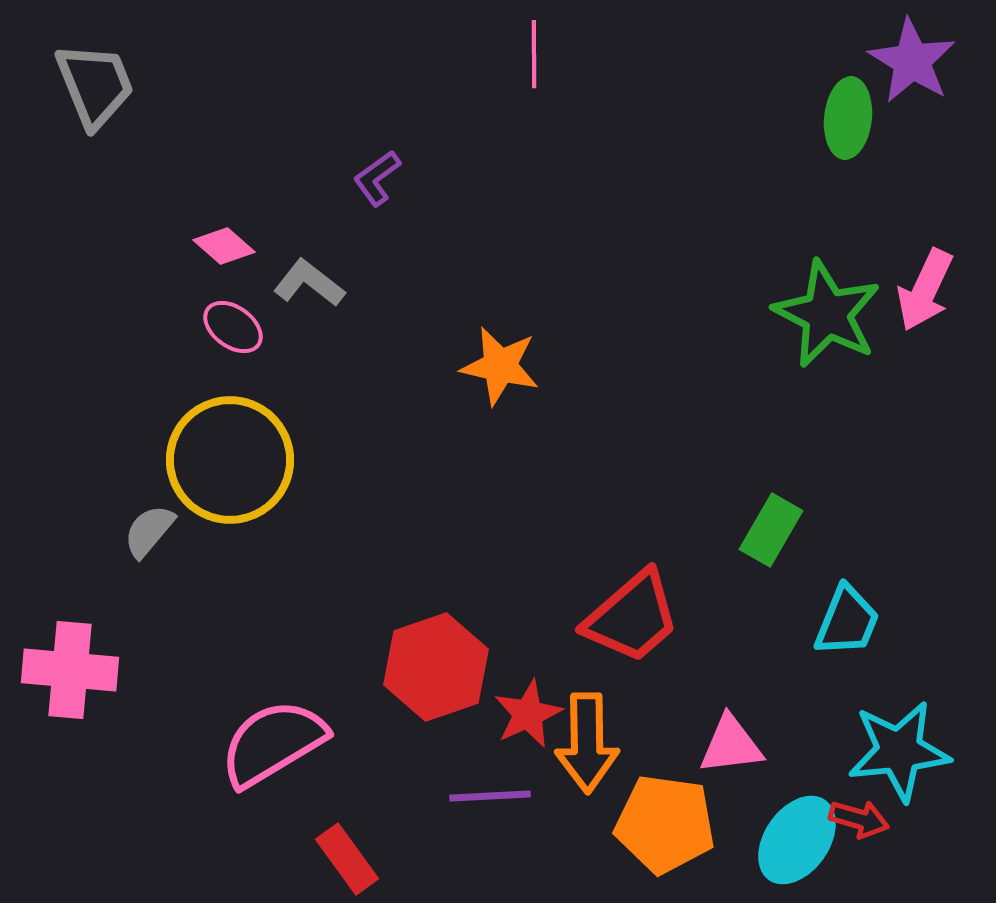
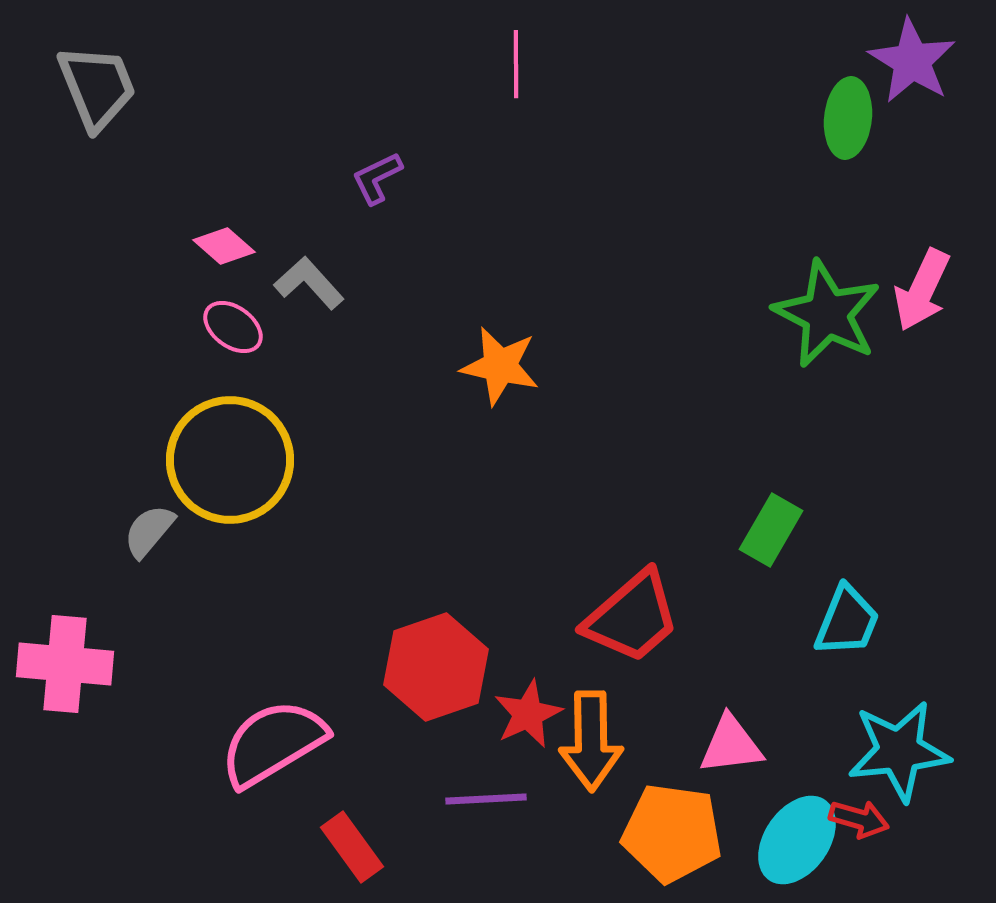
pink line: moved 18 px left, 10 px down
gray trapezoid: moved 2 px right, 2 px down
purple L-shape: rotated 10 degrees clockwise
gray L-shape: rotated 10 degrees clockwise
pink arrow: moved 3 px left
pink cross: moved 5 px left, 6 px up
orange arrow: moved 4 px right, 2 px up
purple line: moved 4 px left, 3 px down
orange pentagon: moved 7 px right, 9 px down
red rectangle: moved 5 px right, 12 px up
